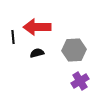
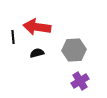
red arrow: rotated 8 degrees clockwise
